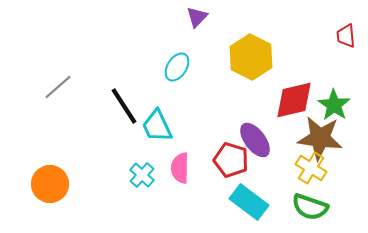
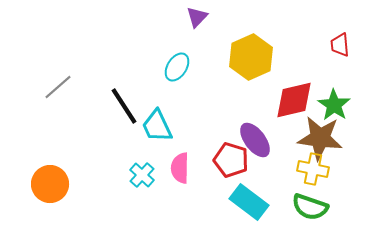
red trapezoid: moved 6 px left, 9 px down
yellow hexagon: rotated 9 degrees clockwise
yellow cross: moved 2 px right, 1 px down; rotated 20 degrees counterclockwise
